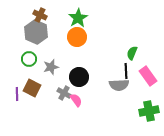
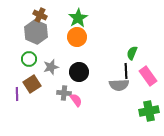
black circle: moved 5 px up
brown square: moved 4 px up; rotated 30 degrees clockwise
gray cross: rotated 24 degrees counterclockwise
